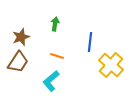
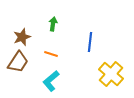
green arrow: moved 2 px left
brown star: moved 1 px right
orange line: moved 6 px left, 2 px up
yellow cross: moved 9 px down
